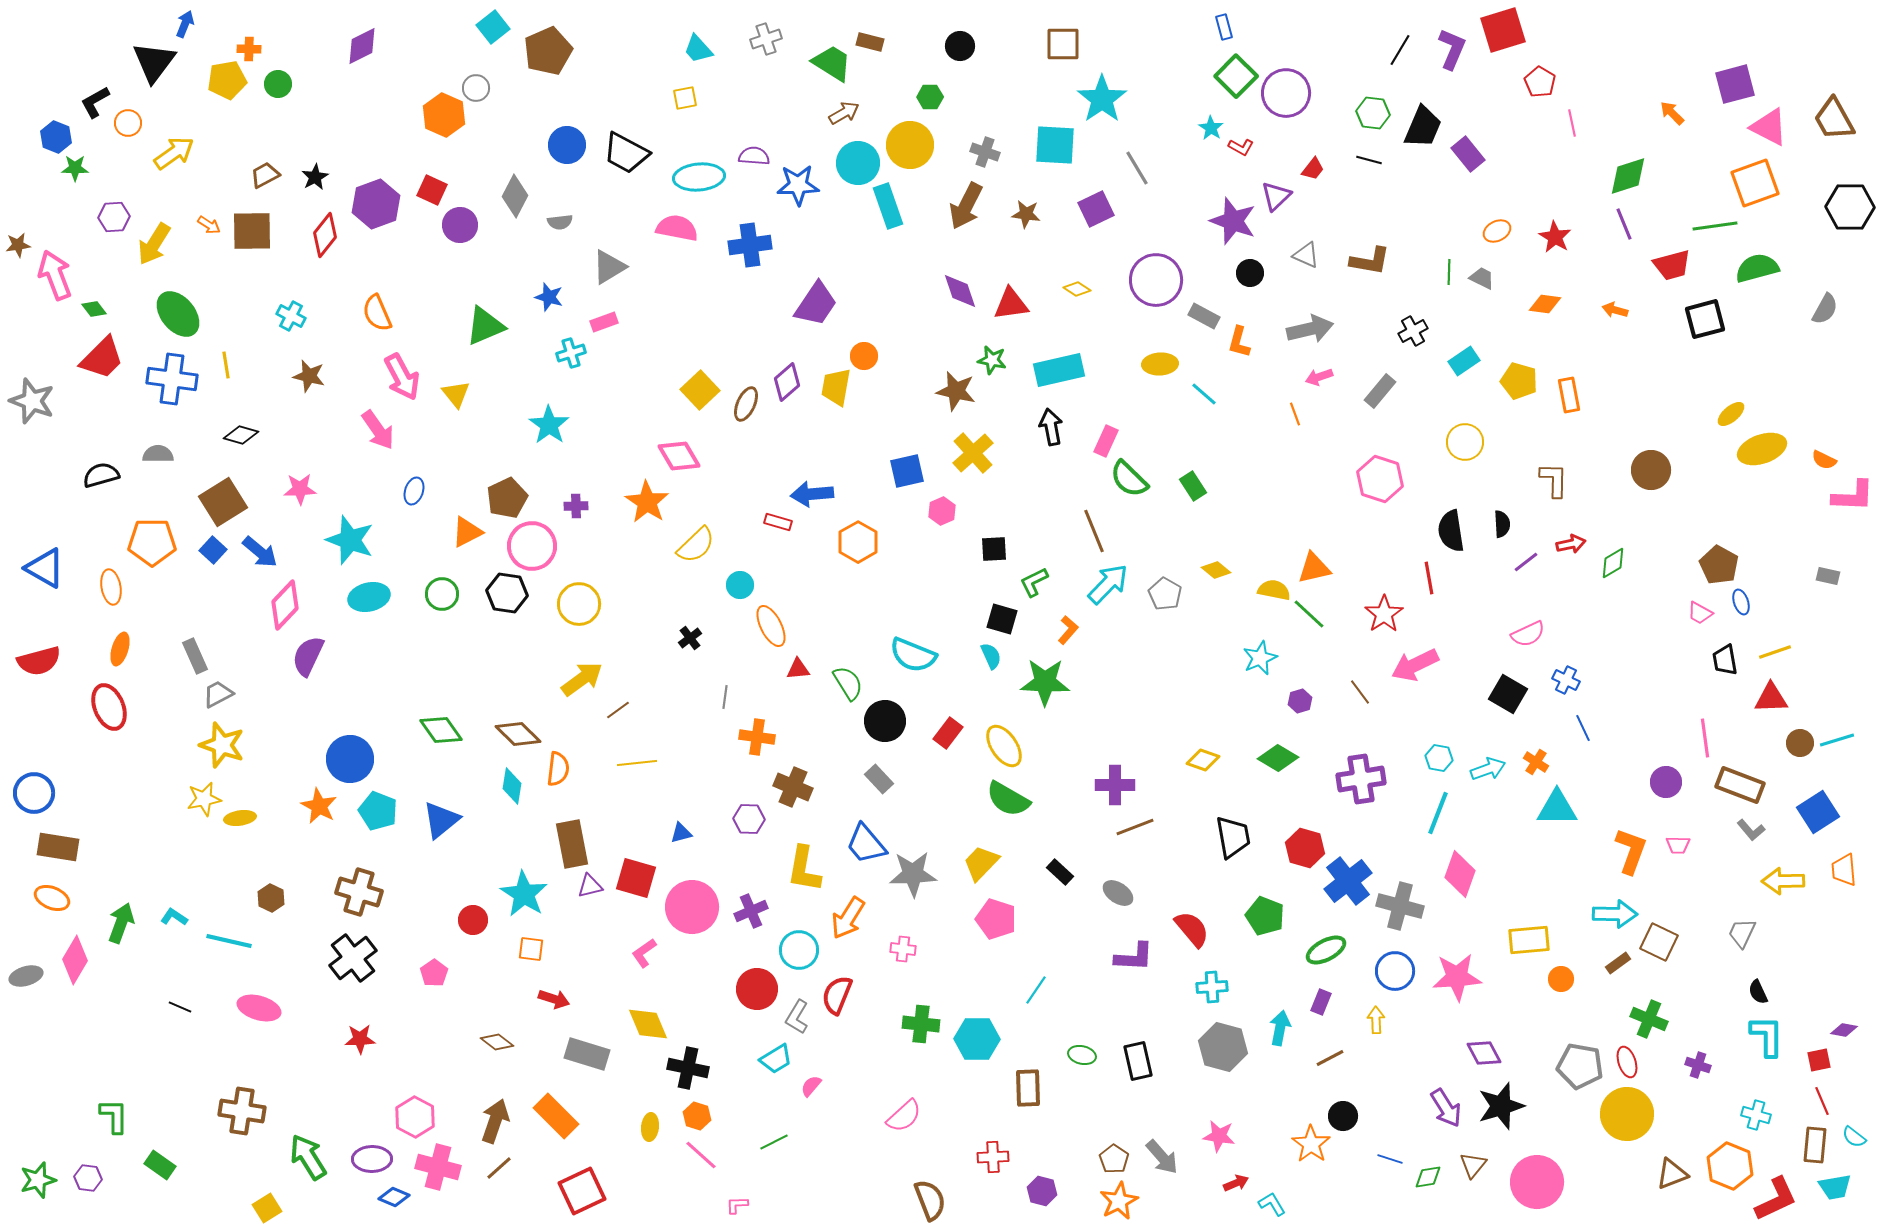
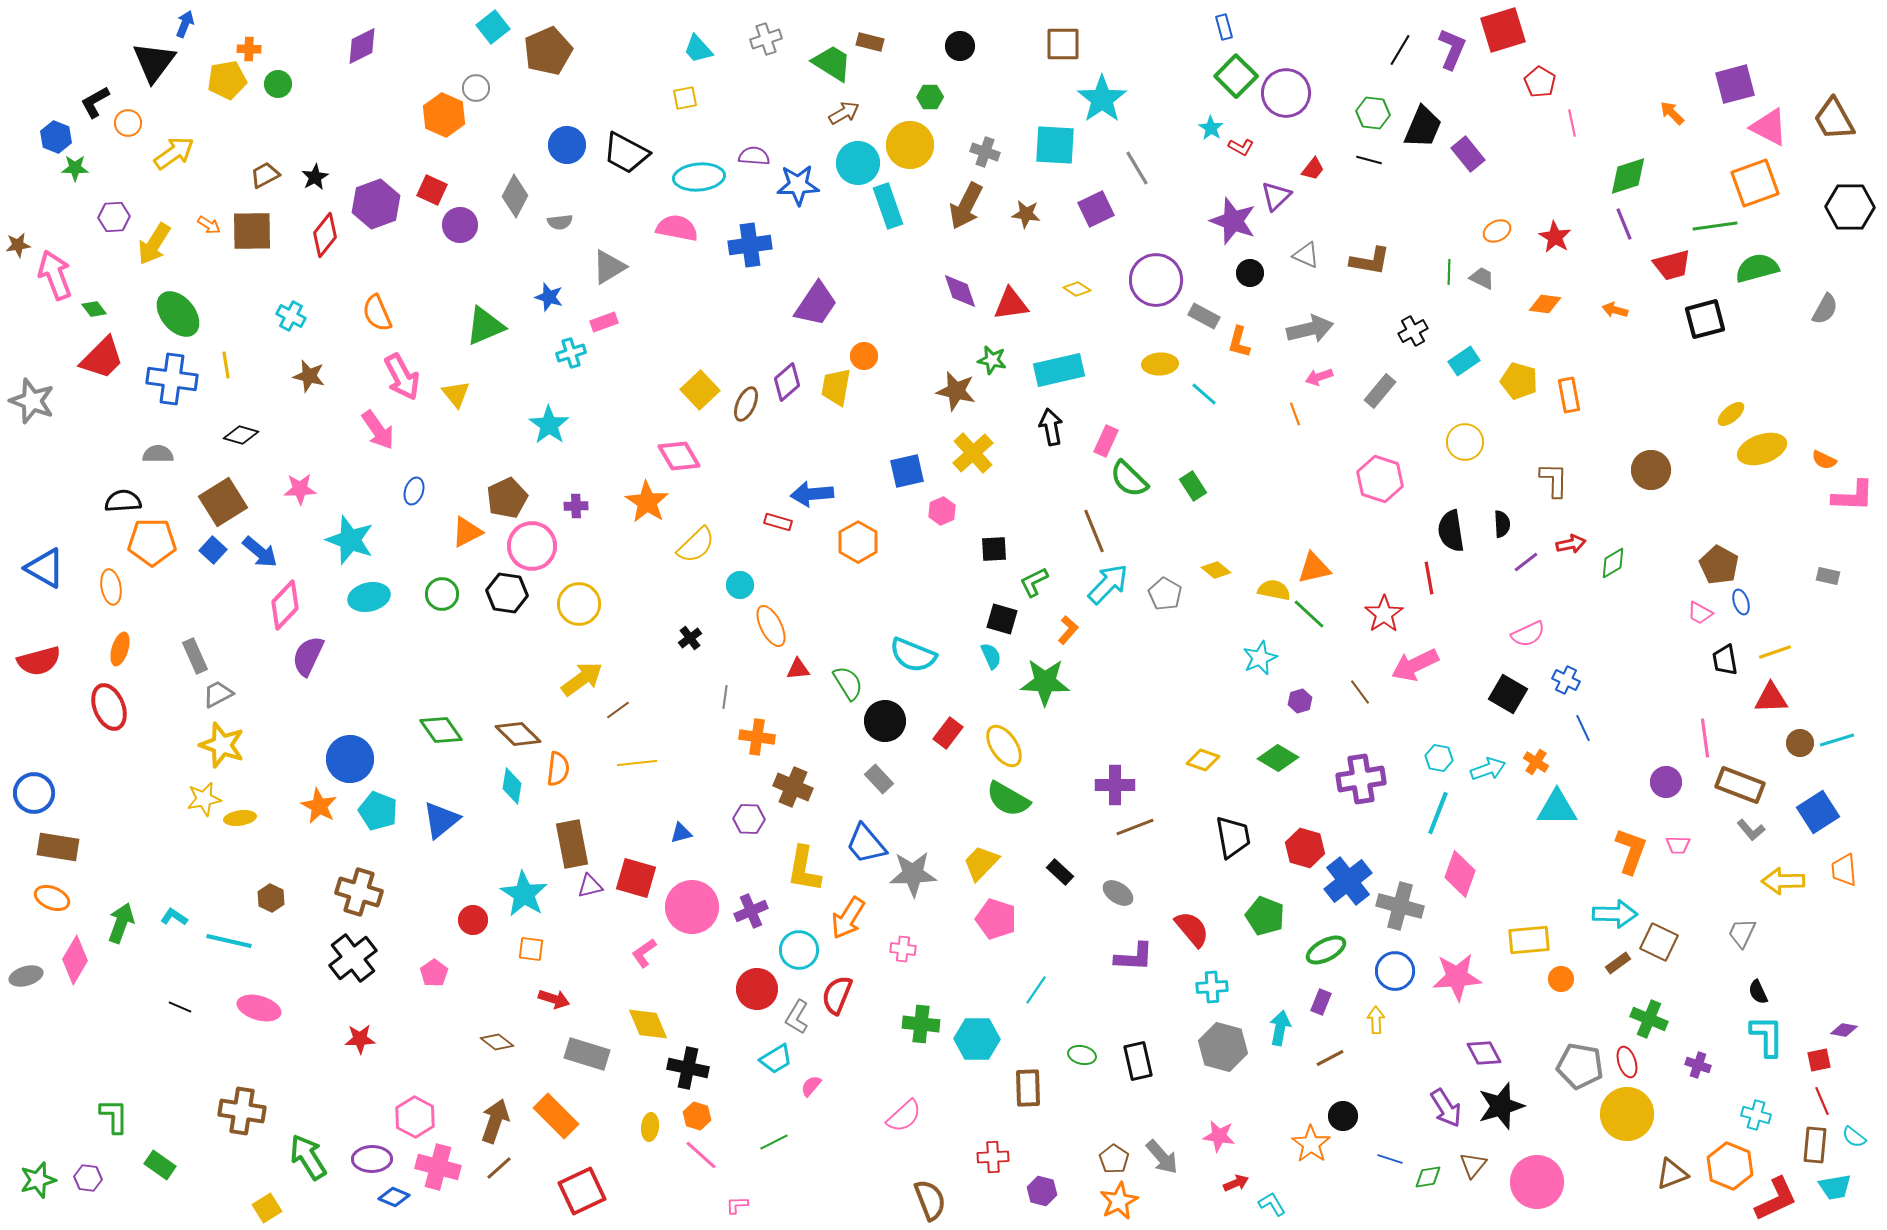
black semicircle at (101, 475): moved 22 px right, 26 px down; rotated 12 degrees clockwise
